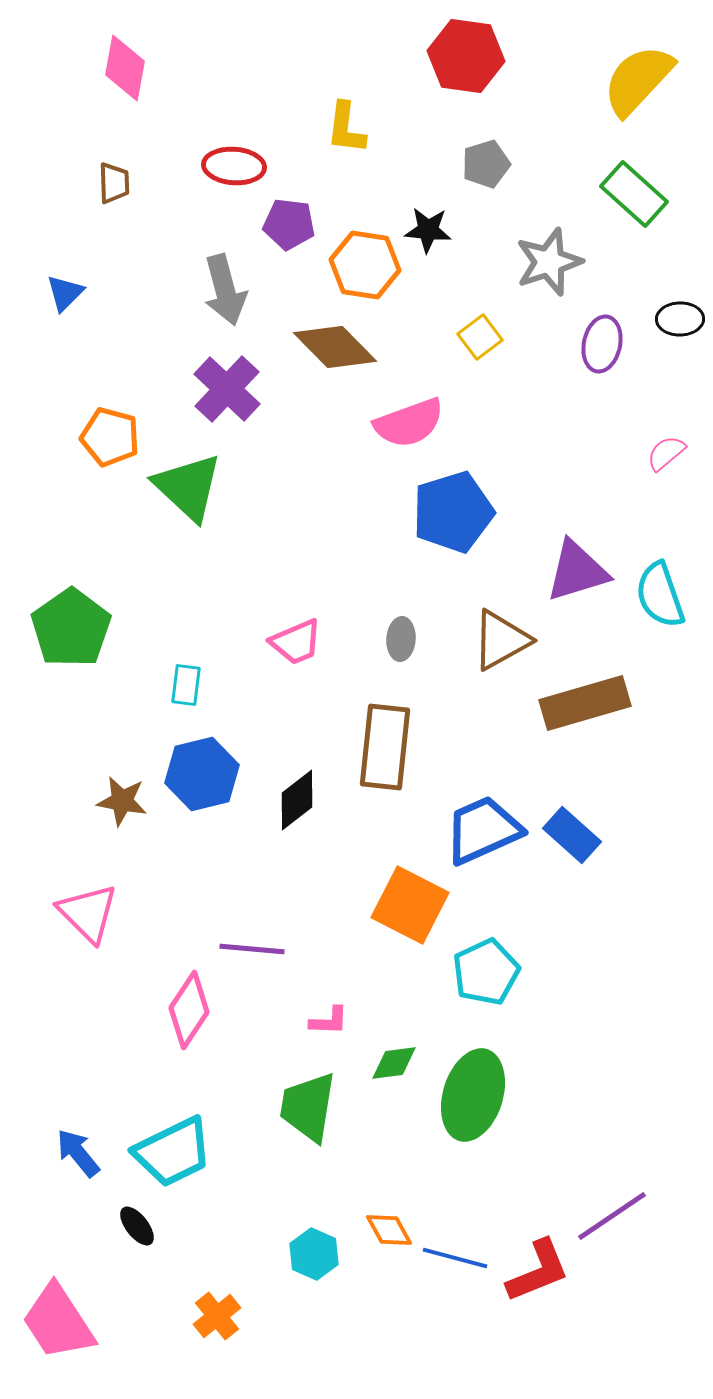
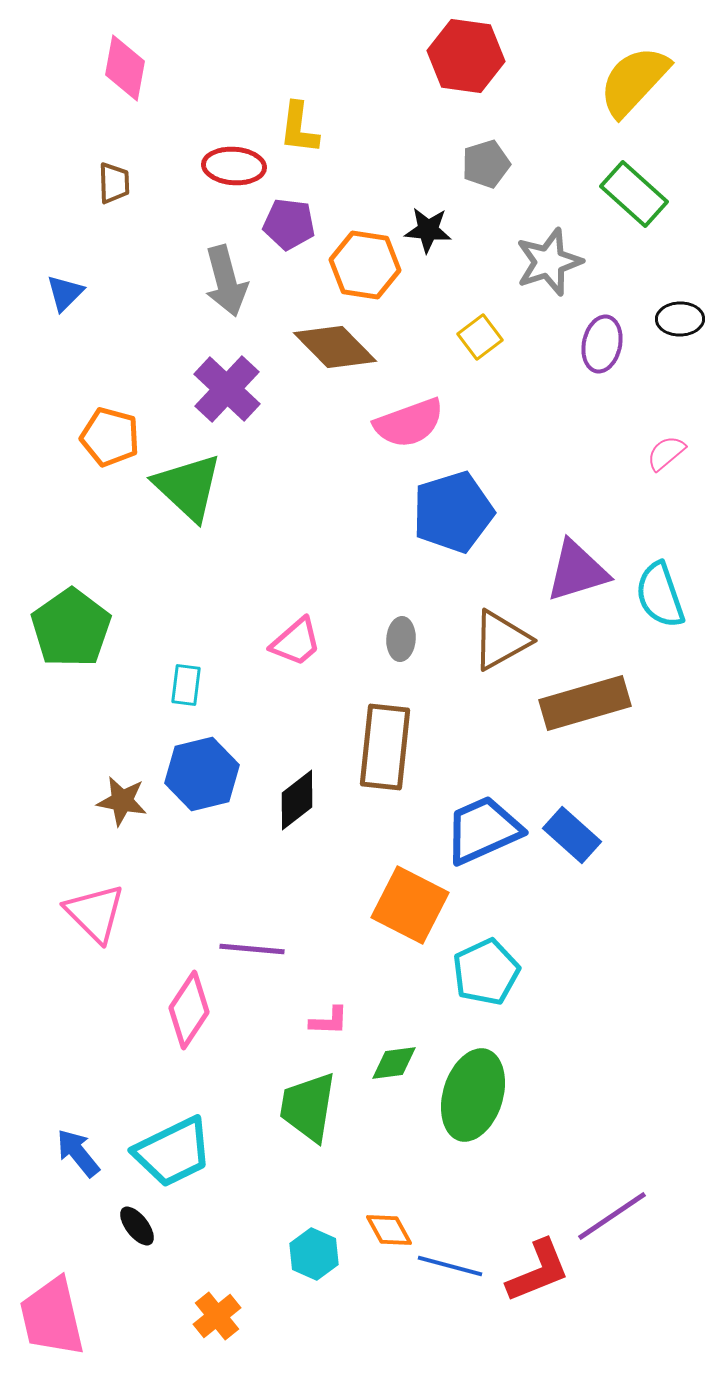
yellow semicircle at (638, 80): moved 4 px left, 1 px down
yellow L-shape at (346, 128): moved 47 px left
gray arrow at (225, 290): moved 1 px right, 9 px up
pink trapezoid at (296, 642): rotated 18 degrees counterclockwise
pink triangle at (88, 913): moved 7 px right
blue line at (455, 1258): moved 5 px left, 8 px down
pink trapezoid at (58, 1322): moved 6 px left, 5 px up; rotated 20 degrees clockwise
